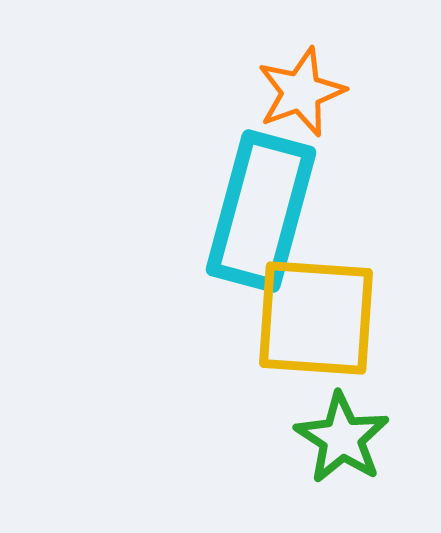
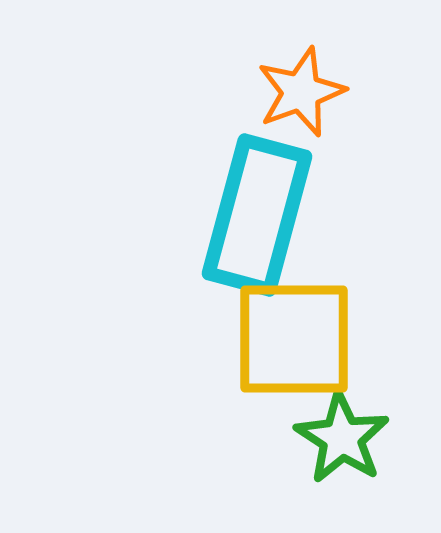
cyan rectangle: moved 4 px left, 4 px down
yellow square: moved 22 px left, 21 px down; rotated 4 degrees counterclockwise
